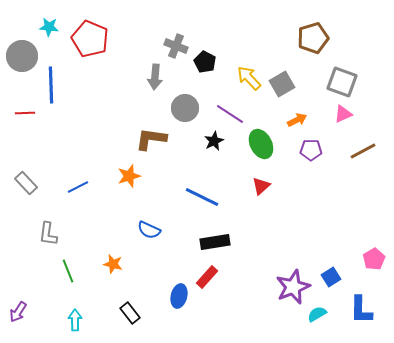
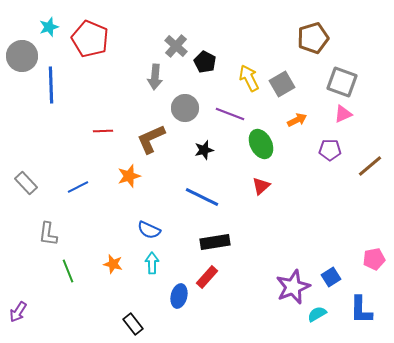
cyan star at (49, 27): rotated 24 degrees counterclockwise
gray cross at (176, 46): rotated 20 degrees clockwise
yellow arrow at (249, 78): rotated 16 degrees clockwise
red line at (25, 113): moved 78 px right, 18 px down
purple line at (230, 114): rotated 12 degrees counterclockwise
brown L-shape at (151, 139): rotated 32 degrees counterclockwise
black star at (214, 141): moved 10 px left, 9 px down; rotated 12 degrees clockwise
purple pentagon at (311, 150): moved 19 px right
brown line at (363, 151): moved 7 px right, 15 px down; rotated 12 degrees counterclockwise
pink pentagon at (374, 259): rotated 20 degrees clockwise
black rectangle at (130, 313): moved 3 px right, 11 px down
cyan arrow at (75, 320): moved 77 px right, 57 px up
